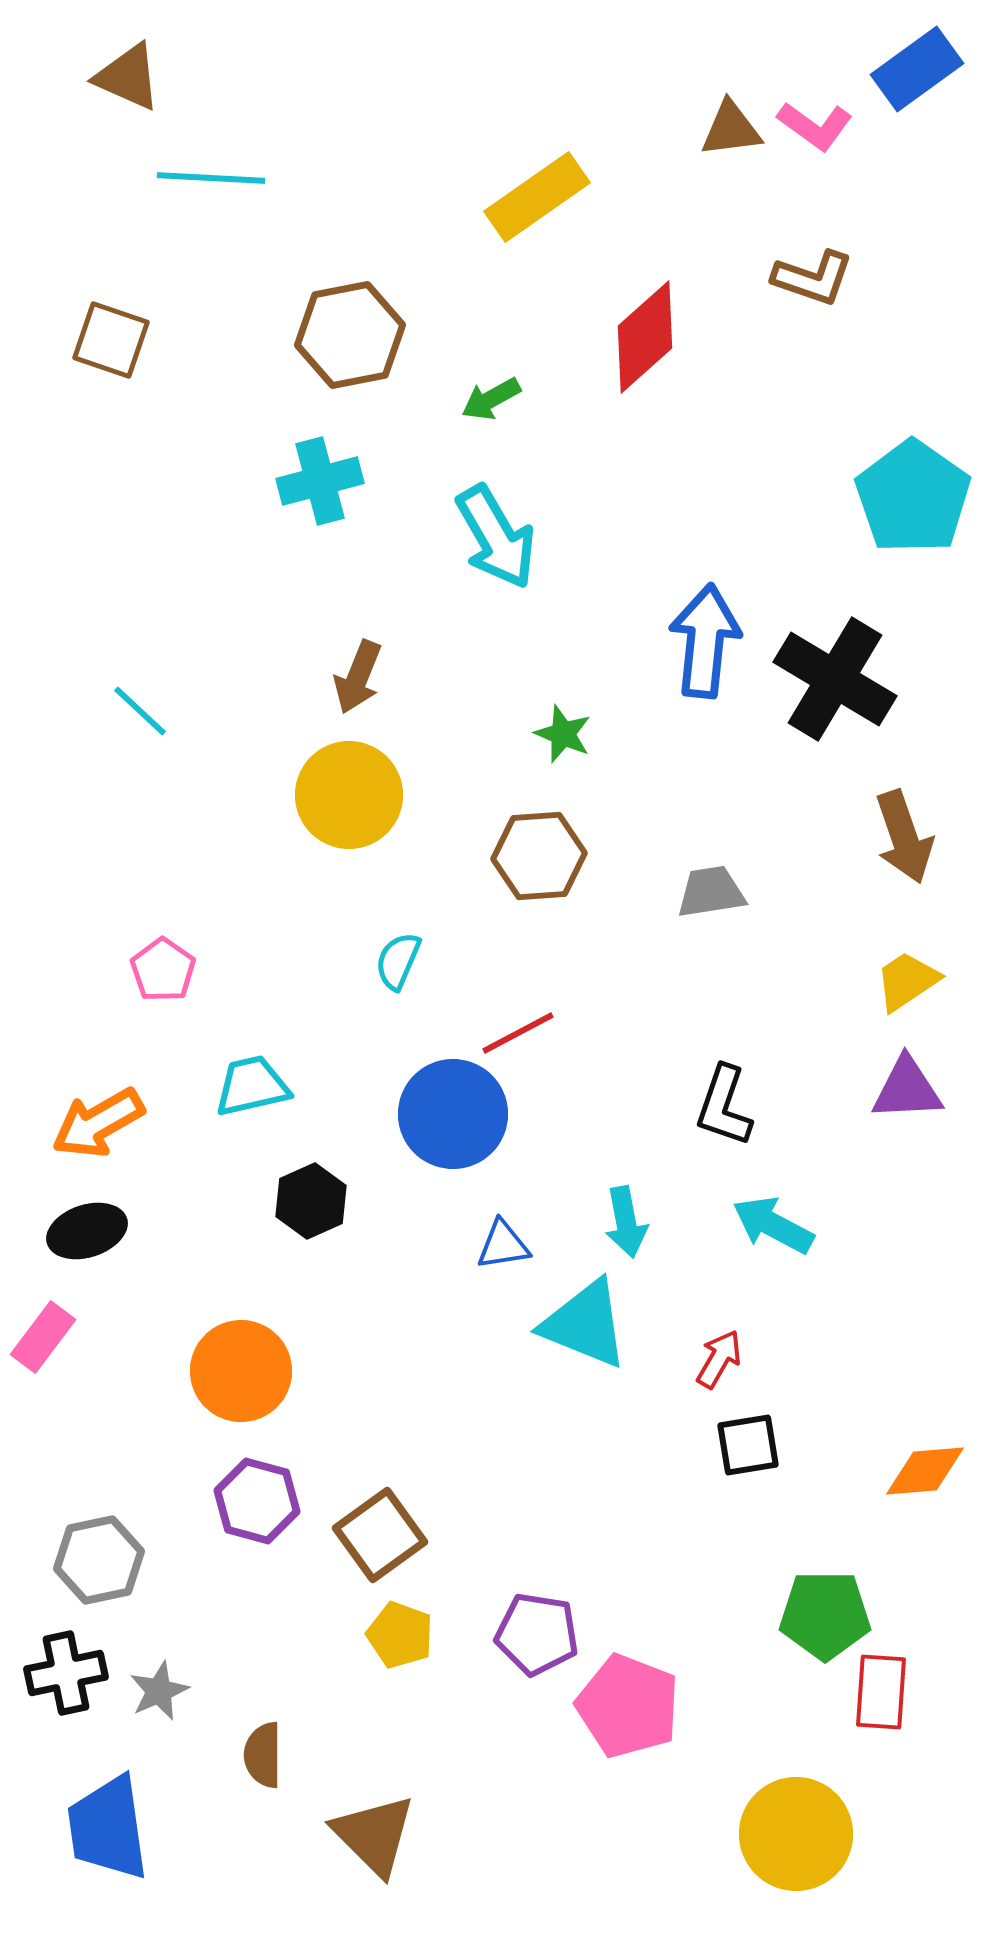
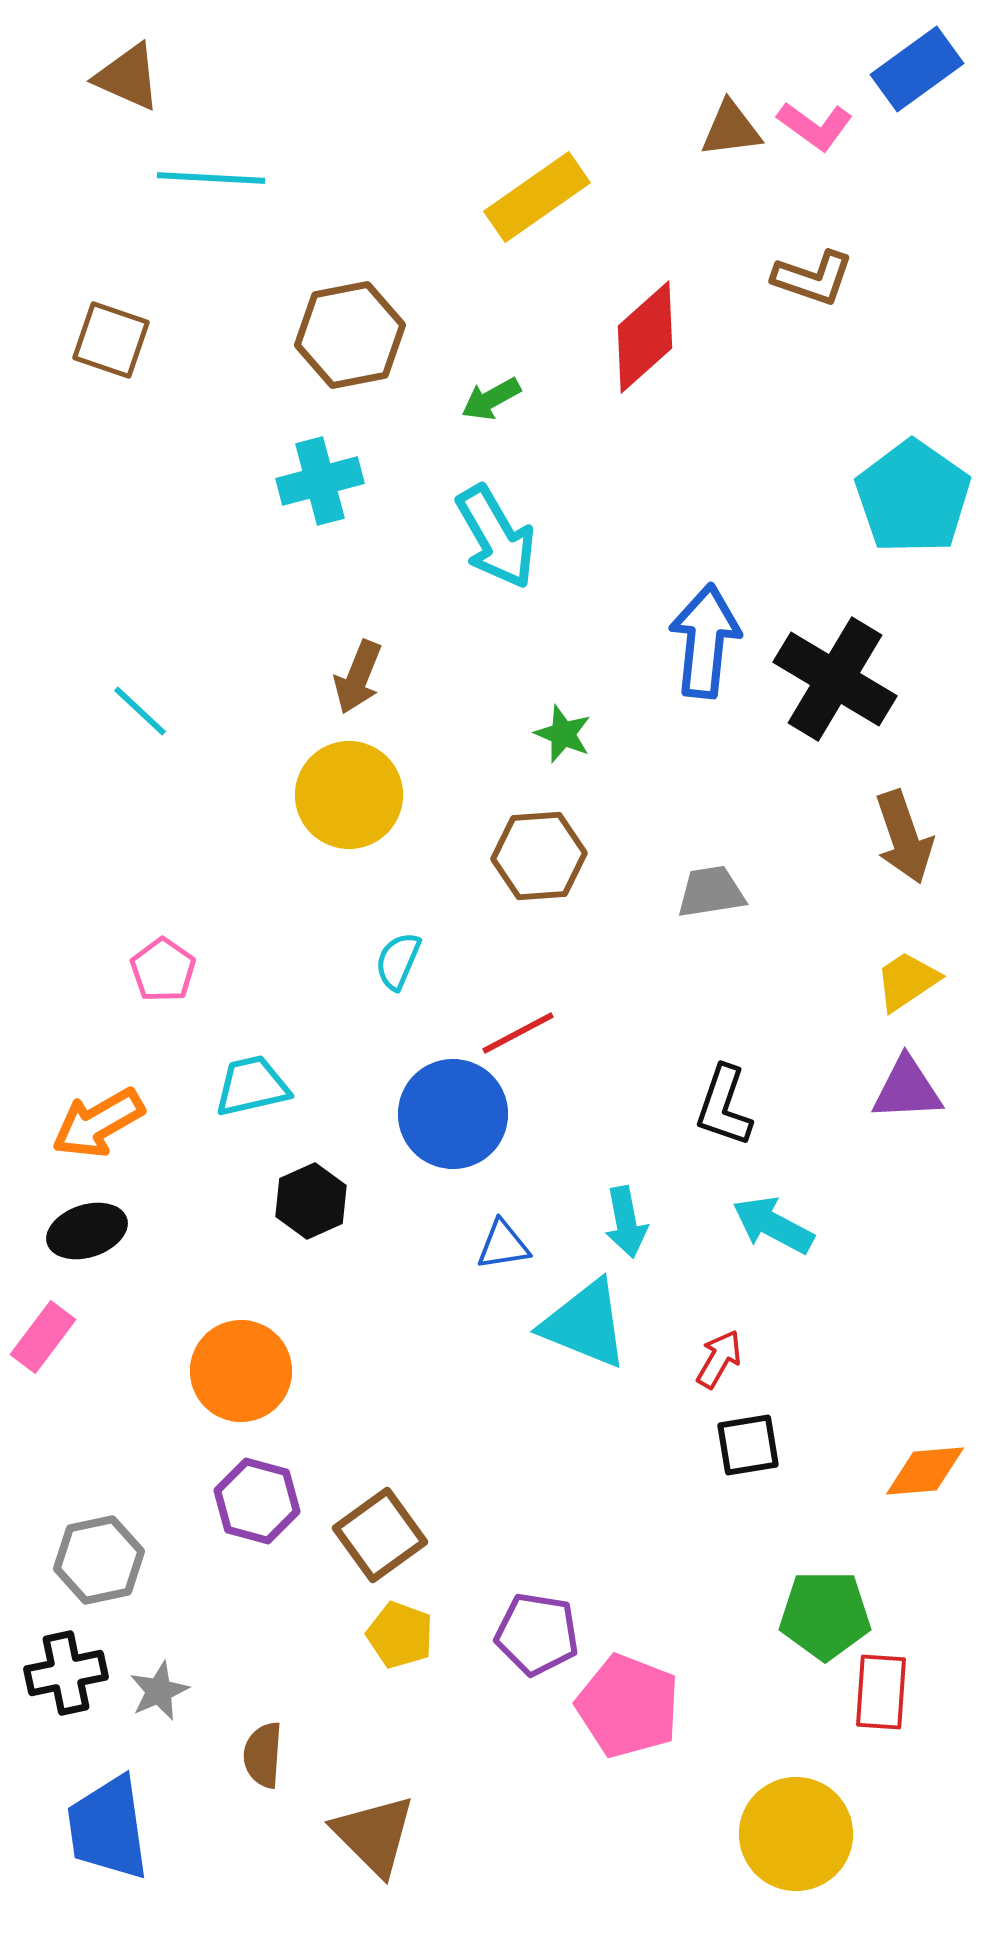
brown semicircle at (263, 1755): rotated 4 degrees clockwise
